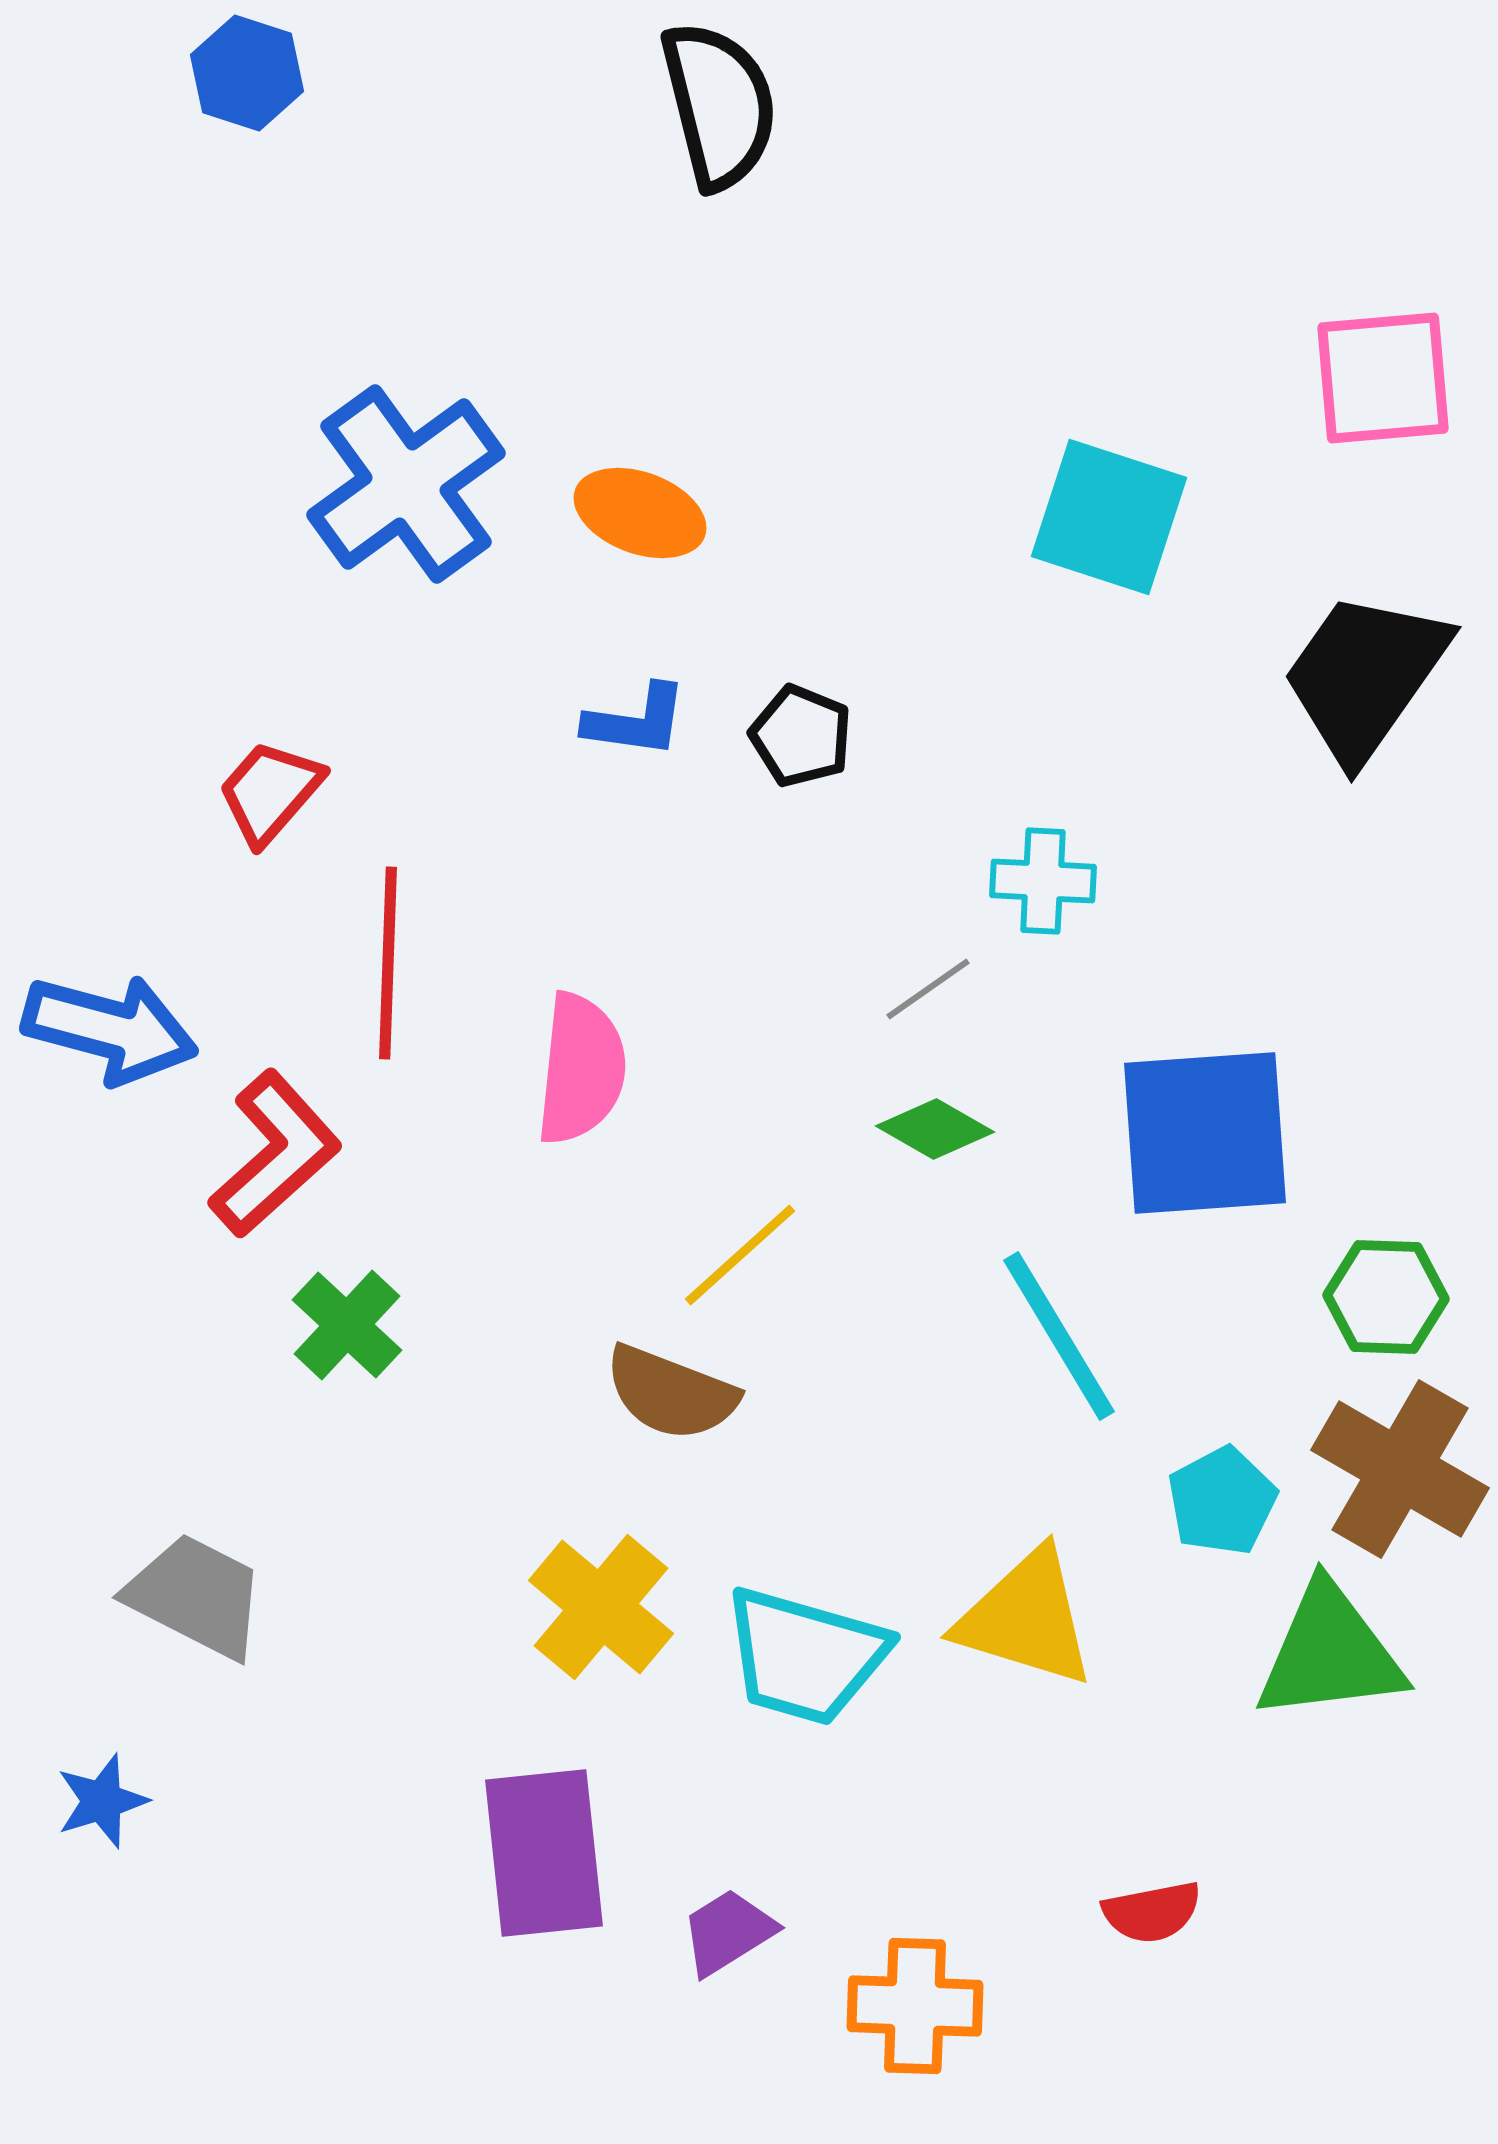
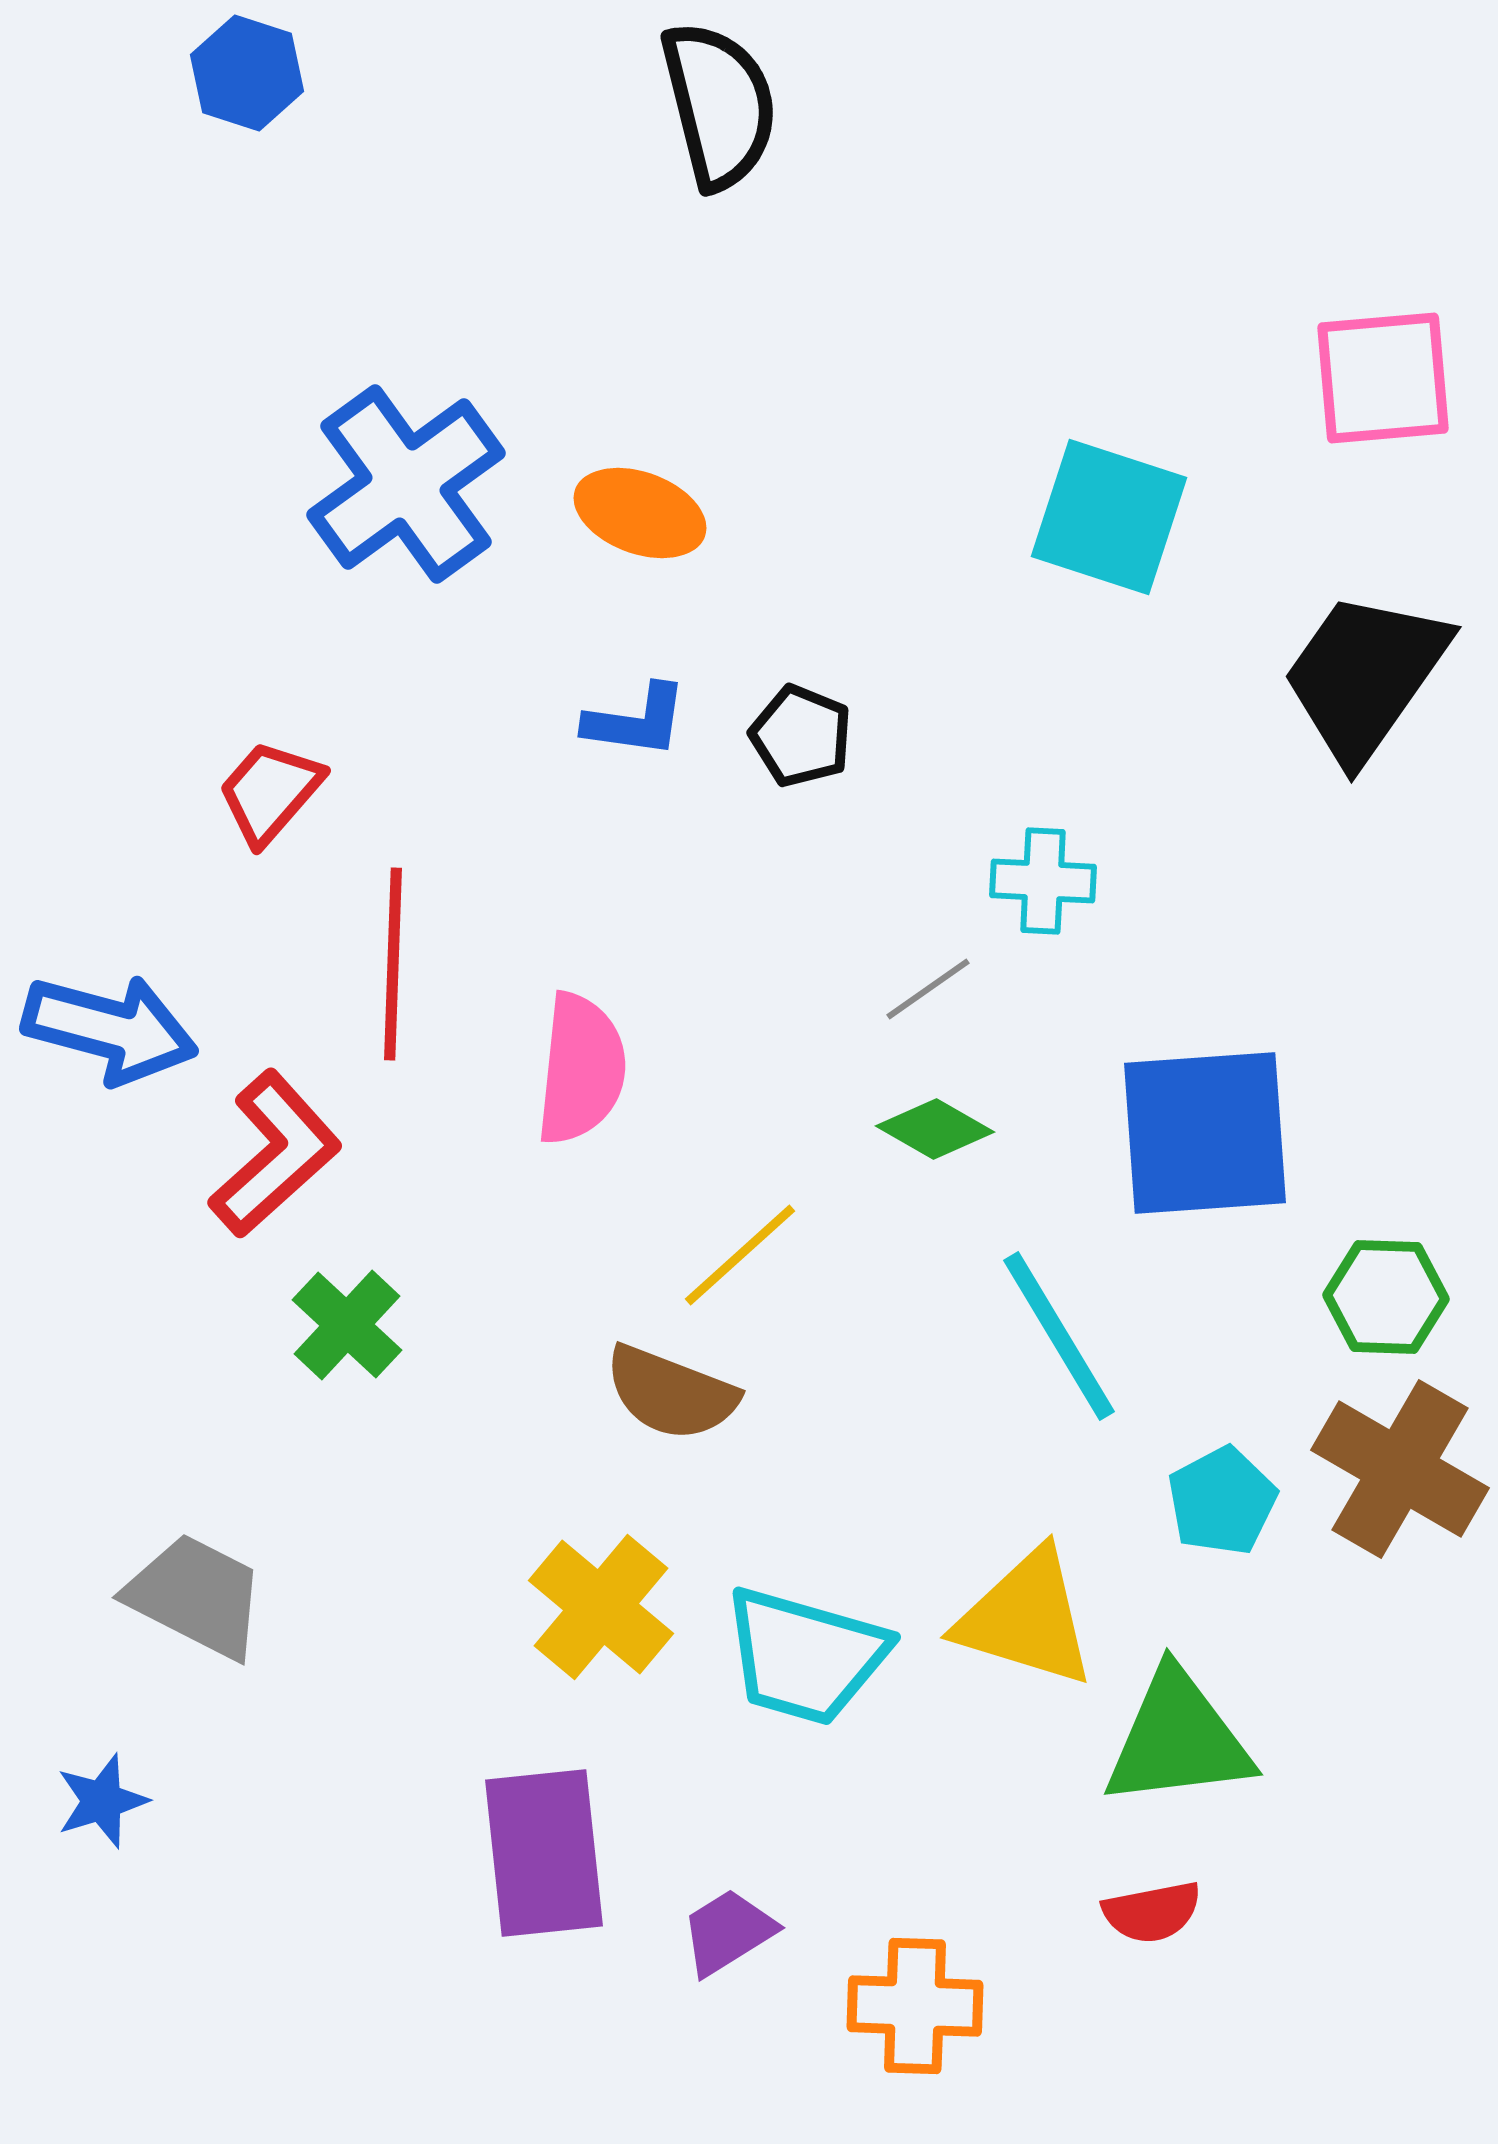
red line: moved 5 px right, 1 px down
green triangle: moved 152 px left, 86 px down
